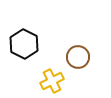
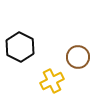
black hexagon: moved 4 px left, 3 px down
